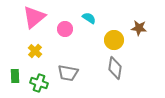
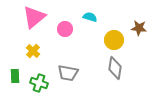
cyan semicircle: moved 1 px right, 1 px up; rotated 16 degrees counterclockwise
yellow cross: moved 2 px left
